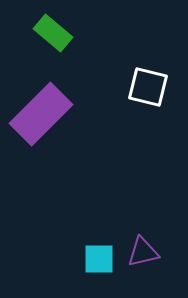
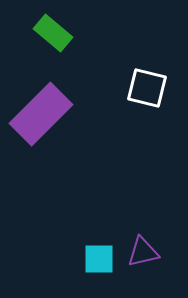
white square: moved 1 px left, 1 px down
